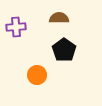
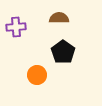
black pentagon: moved 1 px left, 2 px down
